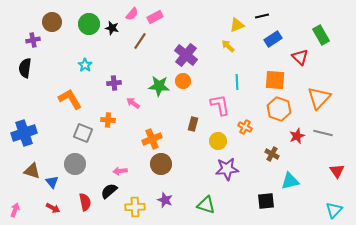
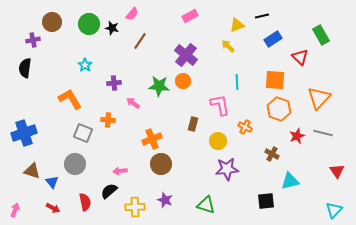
pink rectangle at (155, 17): moved 35 px right, 1 px up
